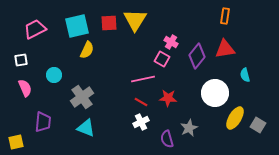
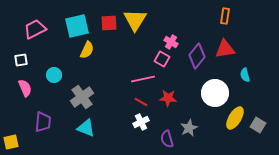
yellow square: moved 5 px left
